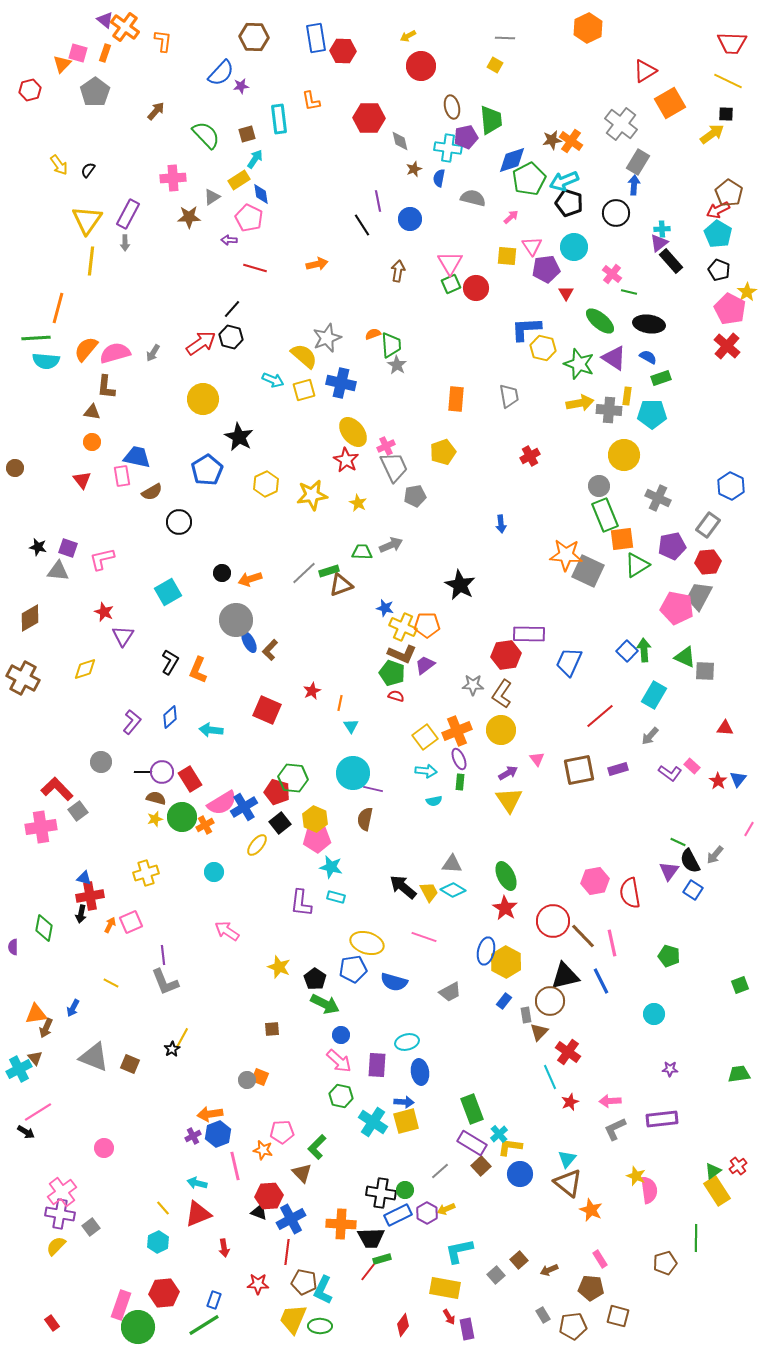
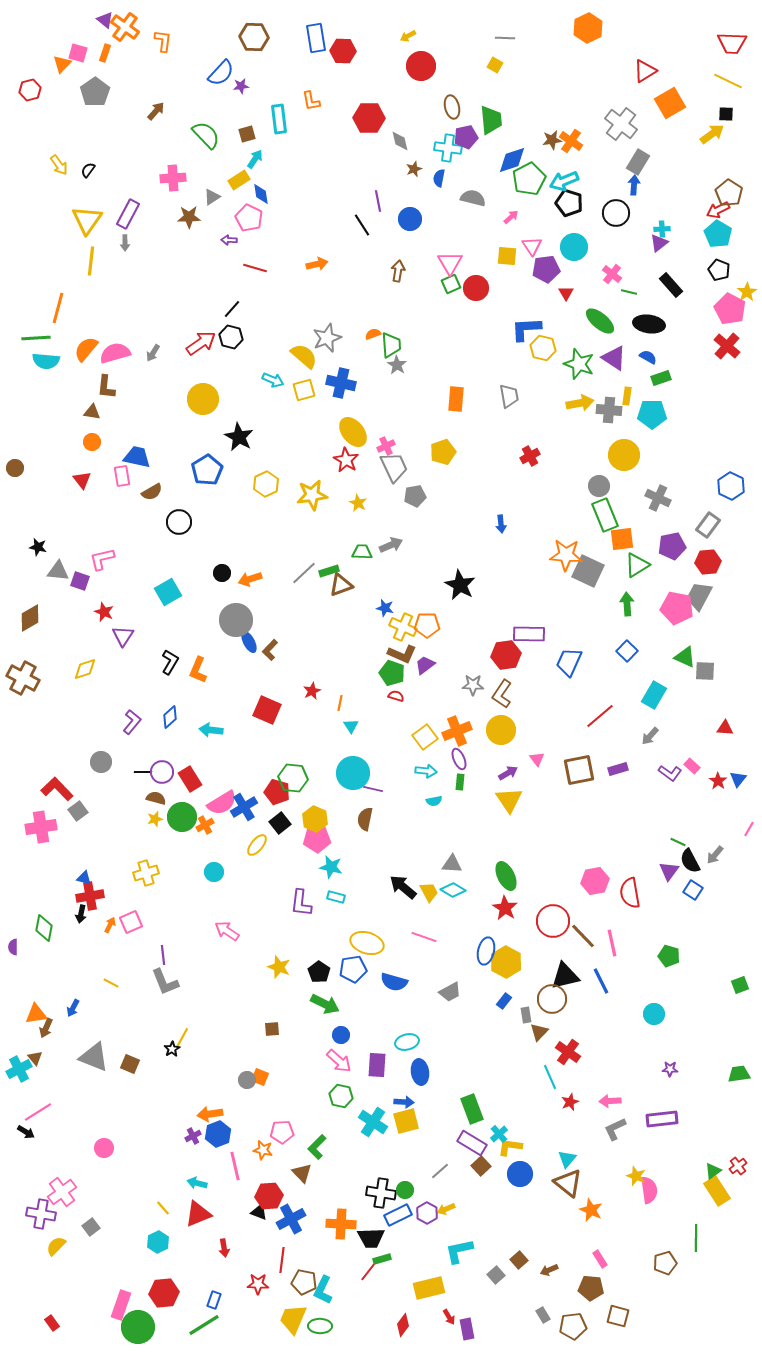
black rectangle at (671, 261): moved 24 px down
purple square at (68, 548): moved 12 px right, 33 px down
green arrow at (644, 650): moved 17 px left, 46 px up
black pentagon at (315, 979): moved 4 px right, 7 px up
brown circle at (550, 1001): moved 2 px right, 2 px up
purple cross at (60, 1214): moved 19 px left
red line at (287, 1252): moved 5 px left, 8 px down
yellow rectangle at (445, 1288): moved 16 px left; rotated 24 degrees counterclockwise
